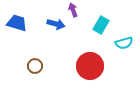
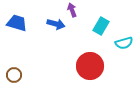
purple arrow: moved 1 px left
cyan rectangle: moved 1 px down
brown circle: moved 21 px left, 9 px down
